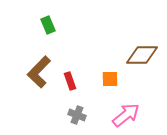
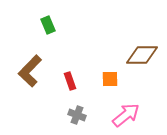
brown L-shape: moved 9 px left, 1 px up
